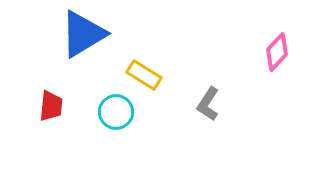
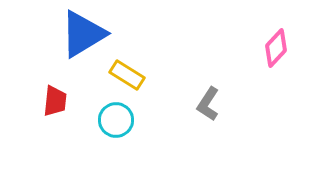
pink diamond: moved 1 px left, 4 px up
yellow rectangle: moved 17 px left
red trapezoid: moved 4 px right, 5 px up
cyan circle: moved 8 px down
